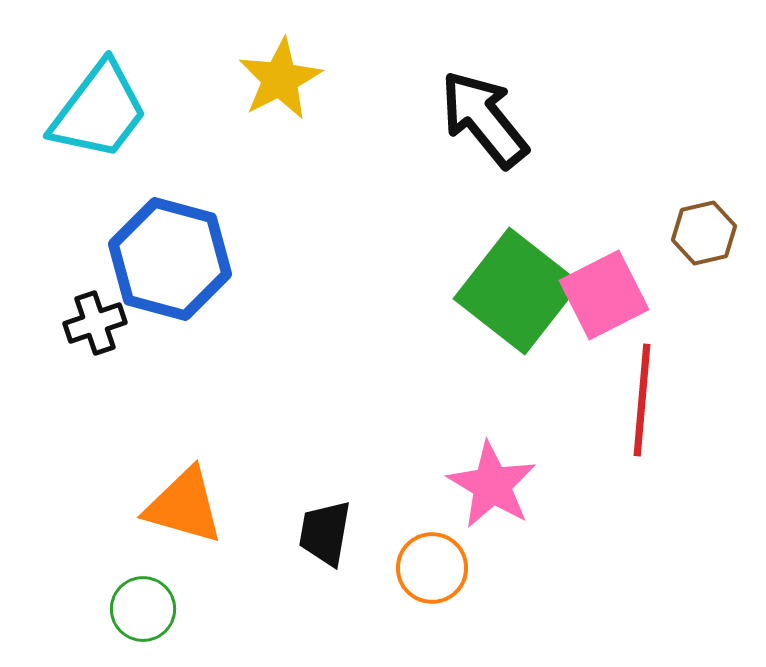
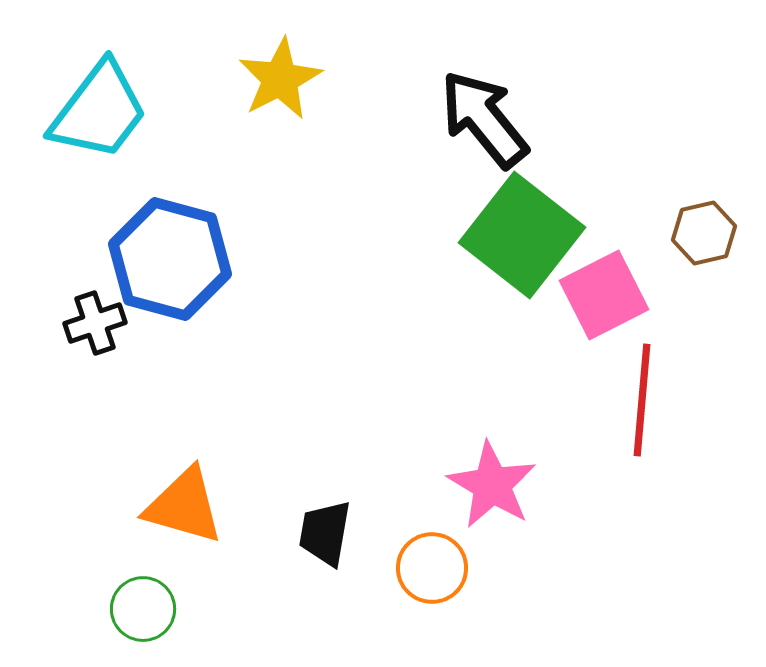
green square: moved 5 px right, 56 px up
